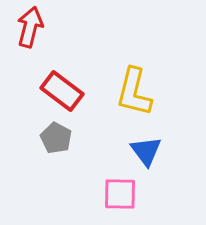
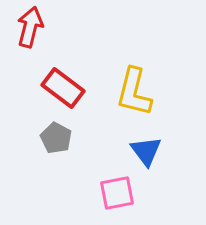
red rectangle: moved 1 px right, 3 px up
pink square: moved 3 px left, 1 px up; rotated 12 degrees counterclockwise
